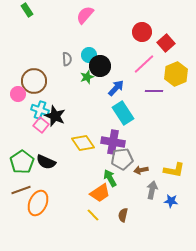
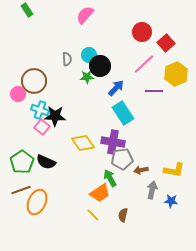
green star: rotated 16 degrees clockwise
black star: rotated 20 degrees counterclockwise
pink square: moved 1 px right, 2 px down
orange ellipse: moved 1 px left, 1 px up
